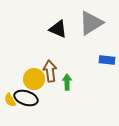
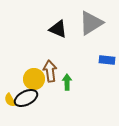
black ellipse: rotated 45 degrees counterclockwise
